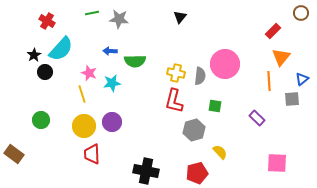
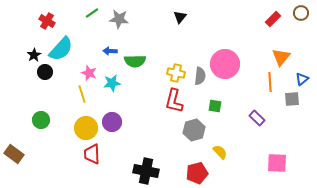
green line: rotated 24 degrees counterclockwise
red rectangle: moved 12 px up
orange line: moved 1 px right, 1 px down
yellow circle: moved 2 px right, 2 px down
